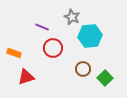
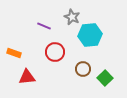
purple line: moved 2 px right, 1 px up
cyan hexagon: moved 1 px up
red circle: moved 2 px right, 4 px down
red triangle: moved 1 px right; rotated 12 degrees clockwise
